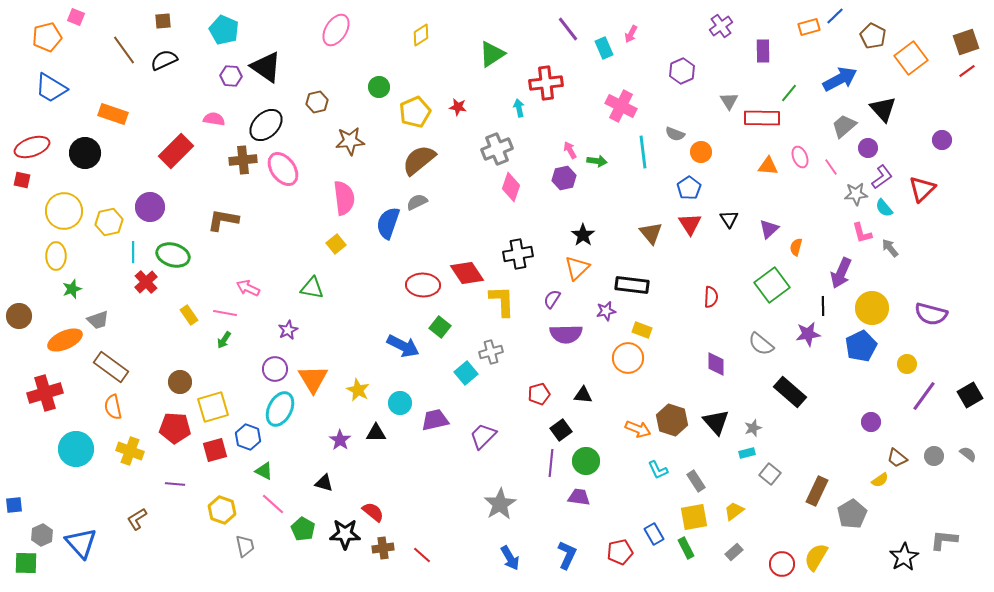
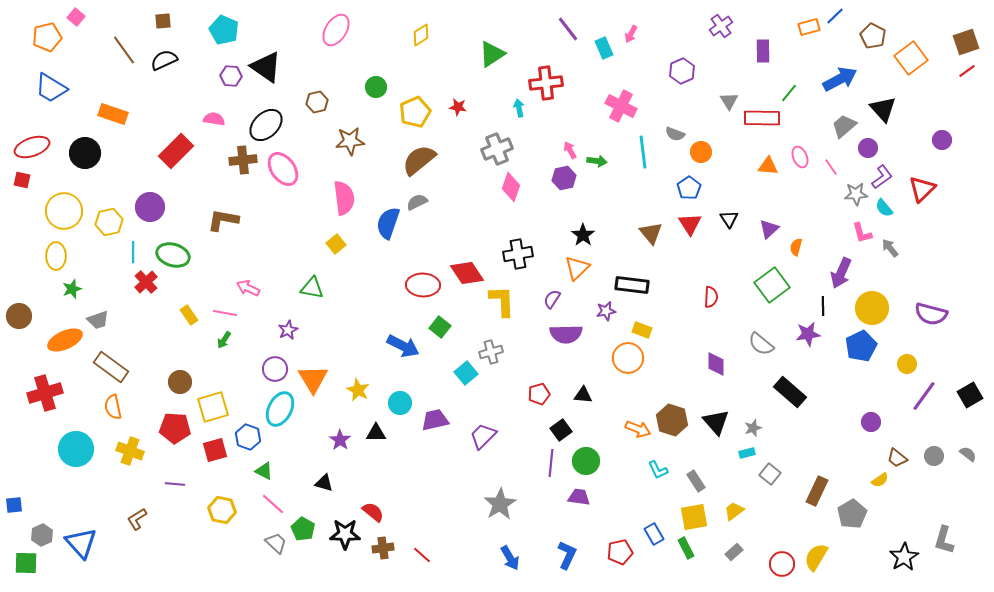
pink square at (76, 17): rotated 18 degrees clockwise
green circle at (379, 87): moved 3 px left
yellow hexagon at (222, 510): rotated 8 degrees counterclockwise
gray L-shape at (944, 540): rotated 80 degrees counterclockwise
gray trapezoid at (245, 546): moved 31 px right, 3 px up; rotated 35 degrees counterclockwise
